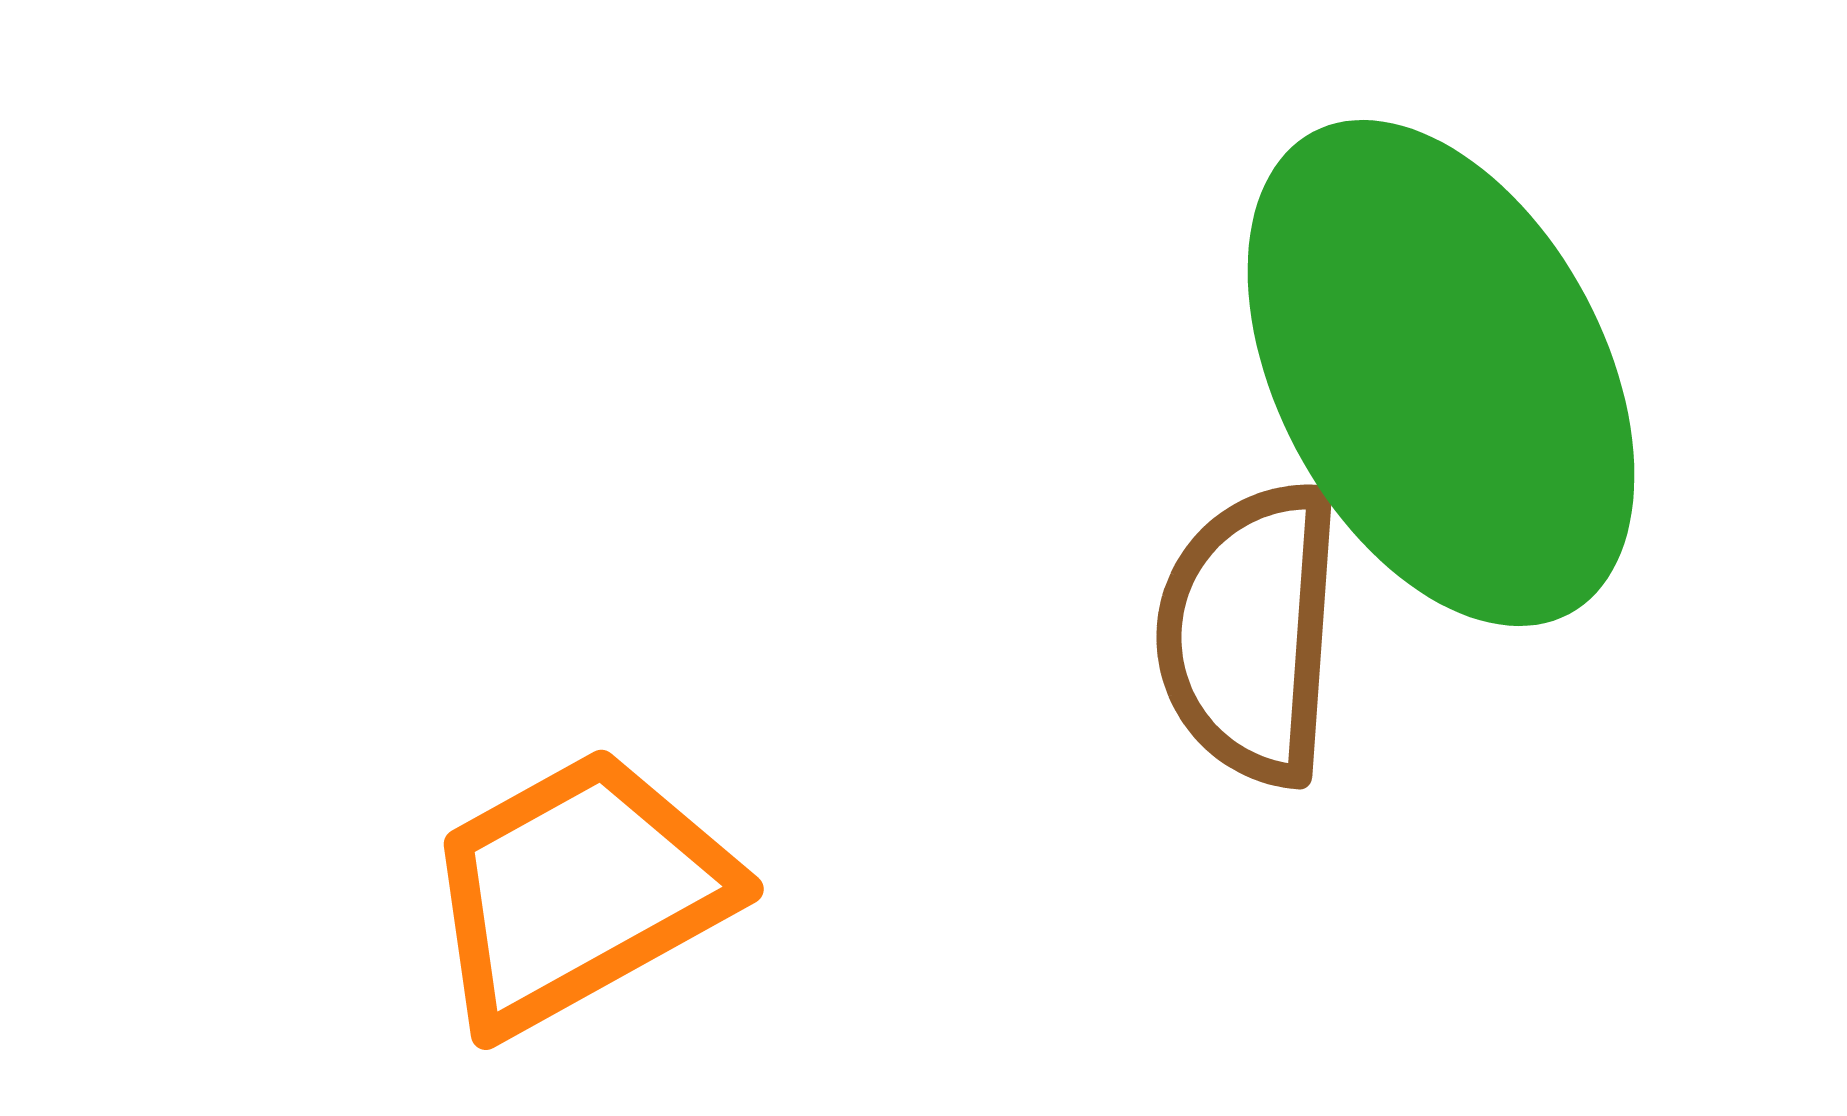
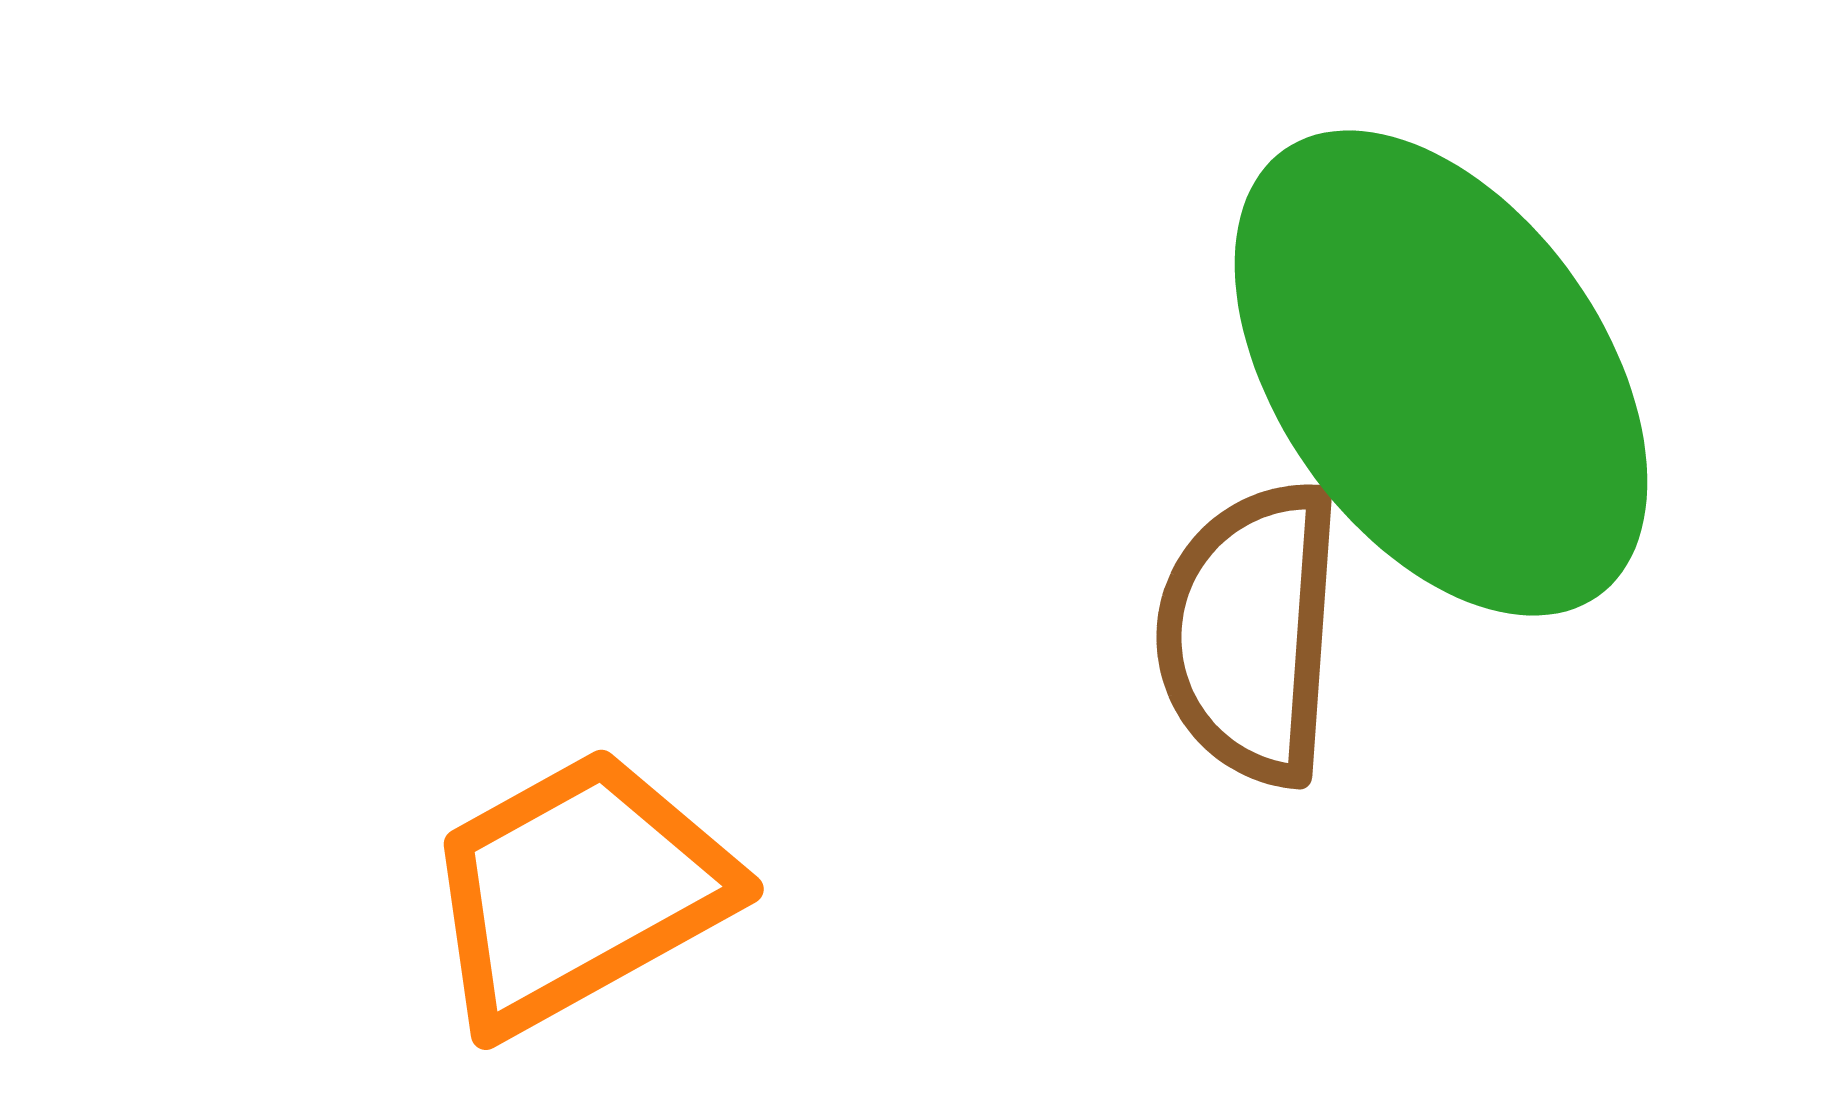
green ellipse: rotated 7 degrees counterclockwise
